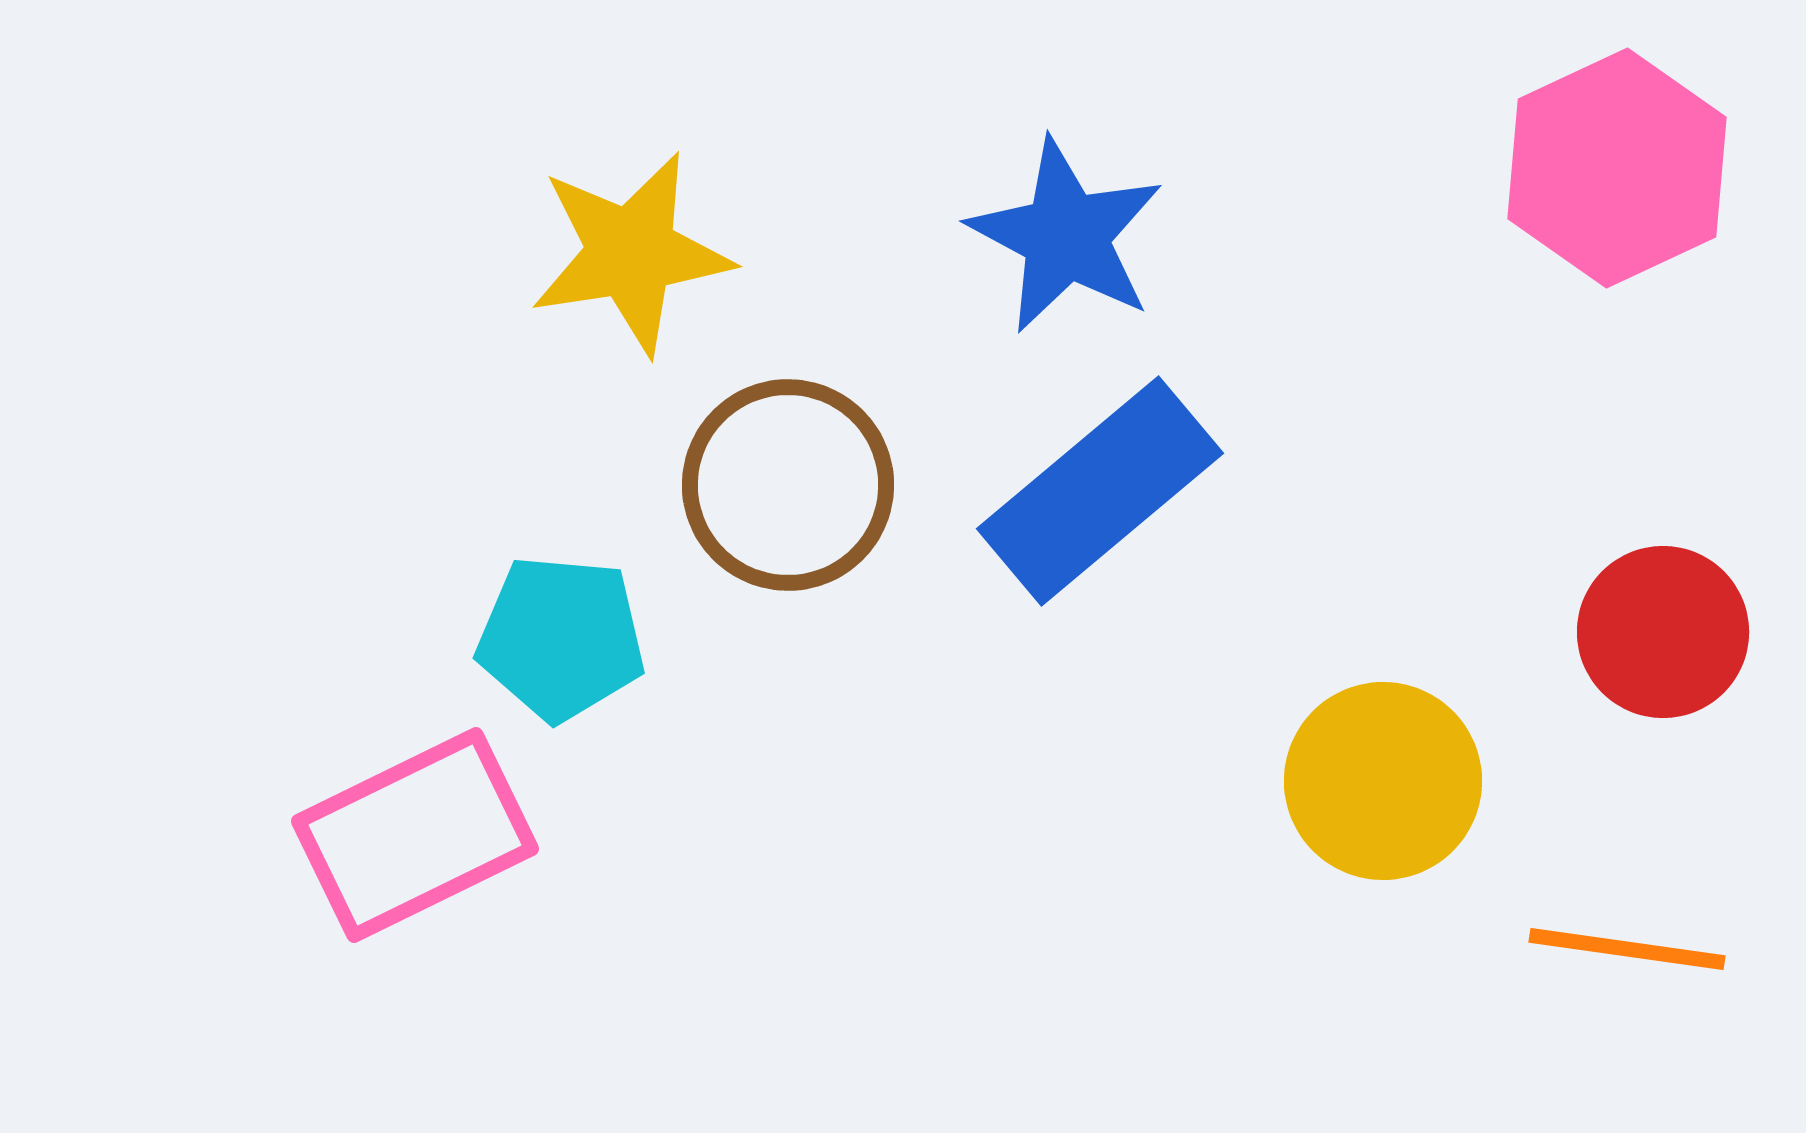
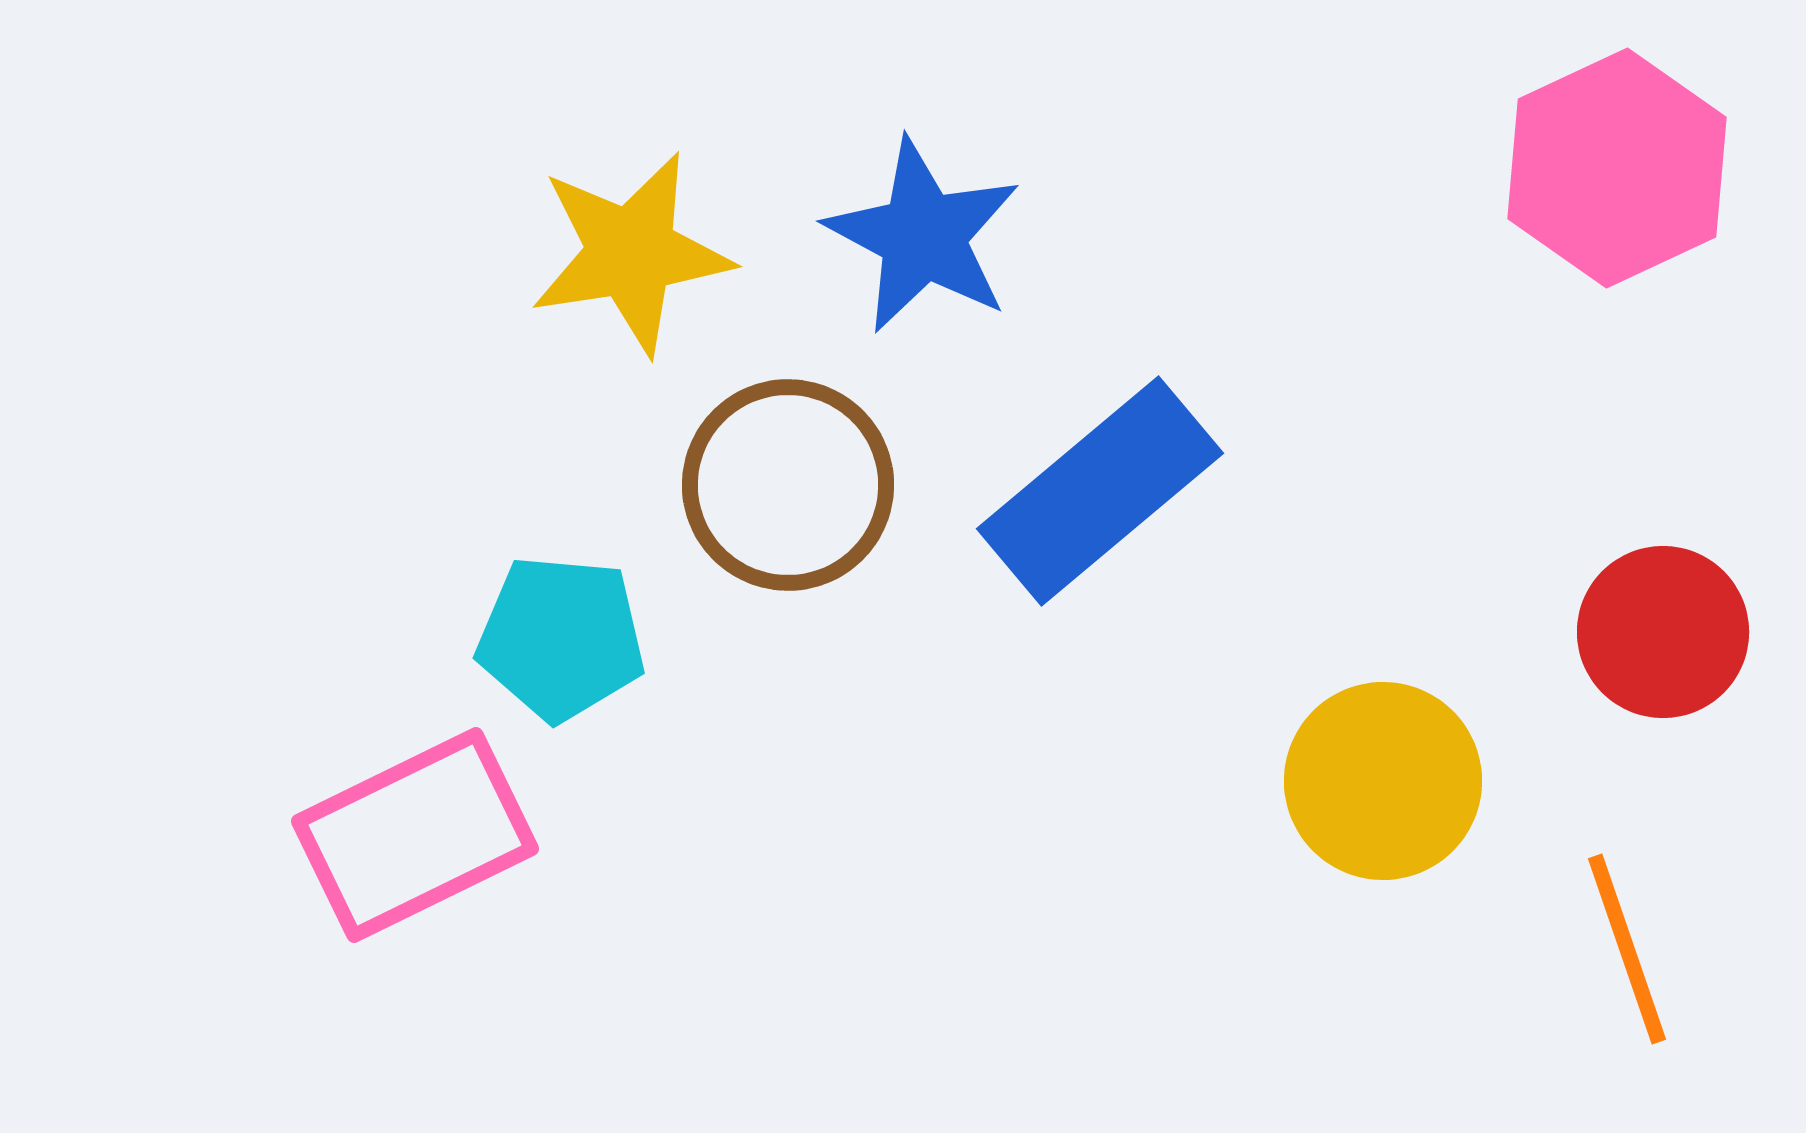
blue star: moved 143 px left
orange line: rotated 63 degrees clockwise
